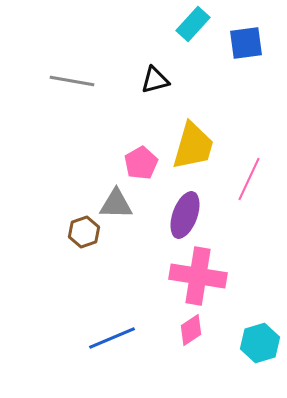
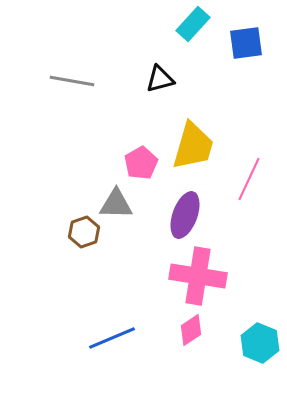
black triangle: moved 5 px right, 1 px up
cyan hexagon: rotated 21 degrees counterclockwise
